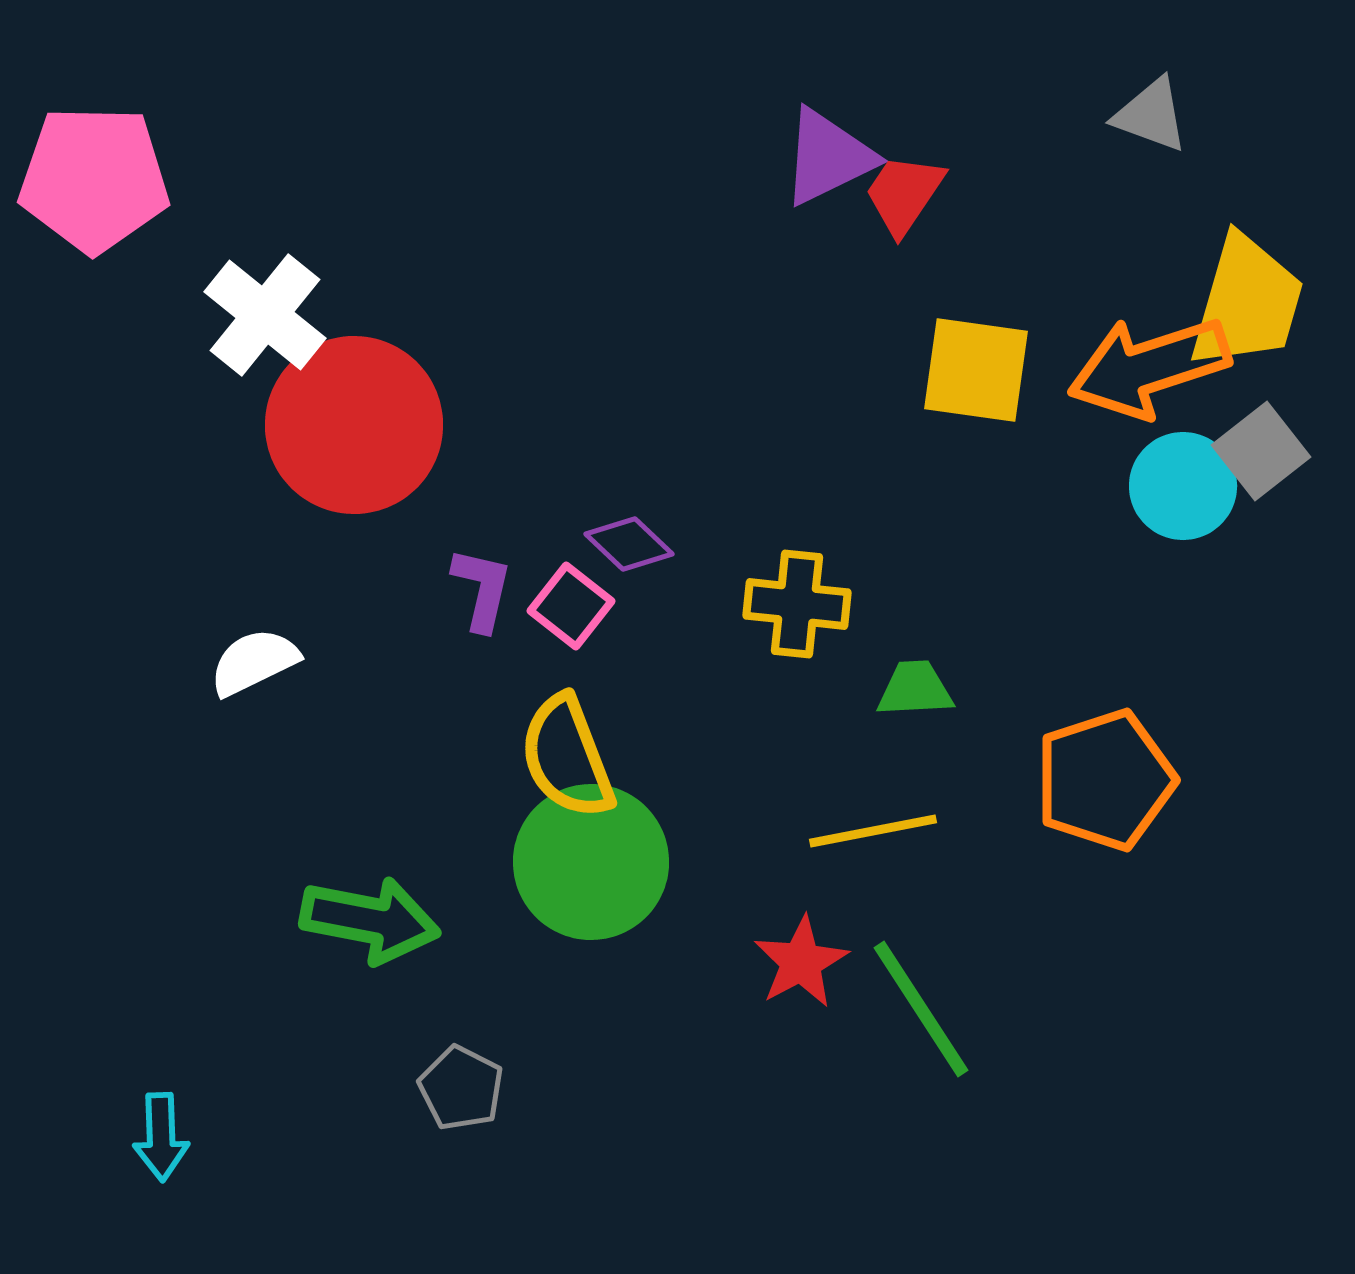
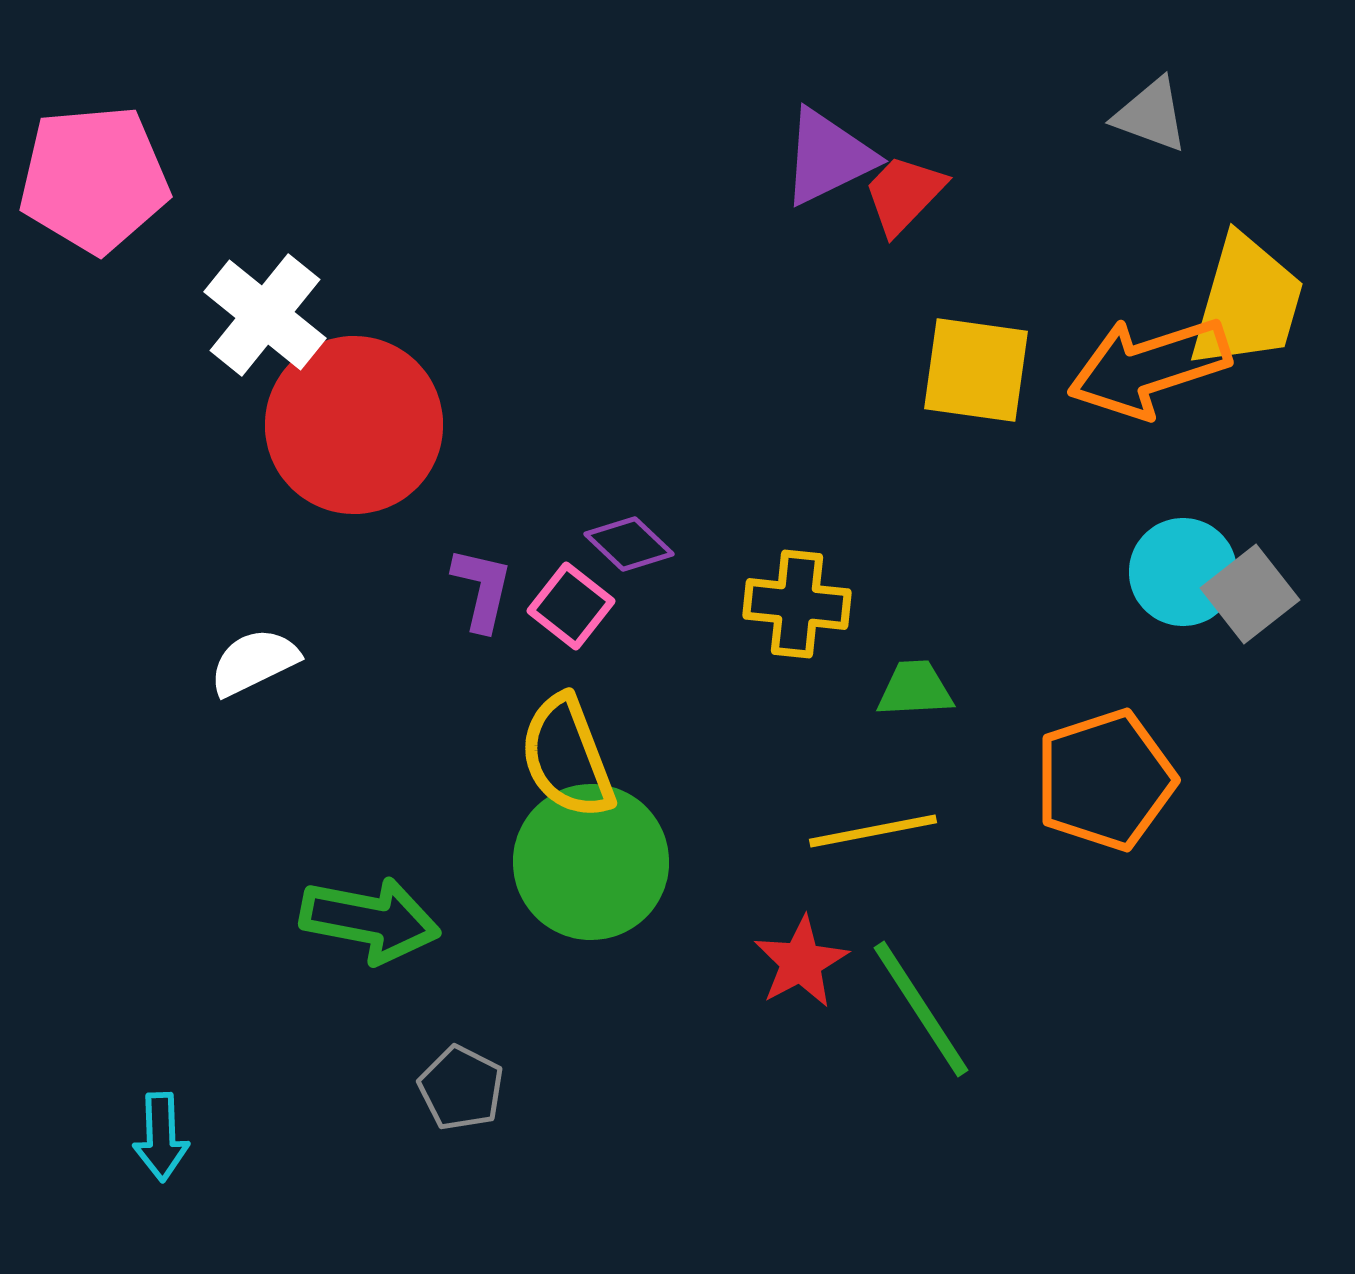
pink pentagon: rotated 6 degrees counterclockwise
red trapezoid: rotated 10 degrees clockwise
gray square: moved 11 px left, 143 px down
cyan circle: moved 86 px down
